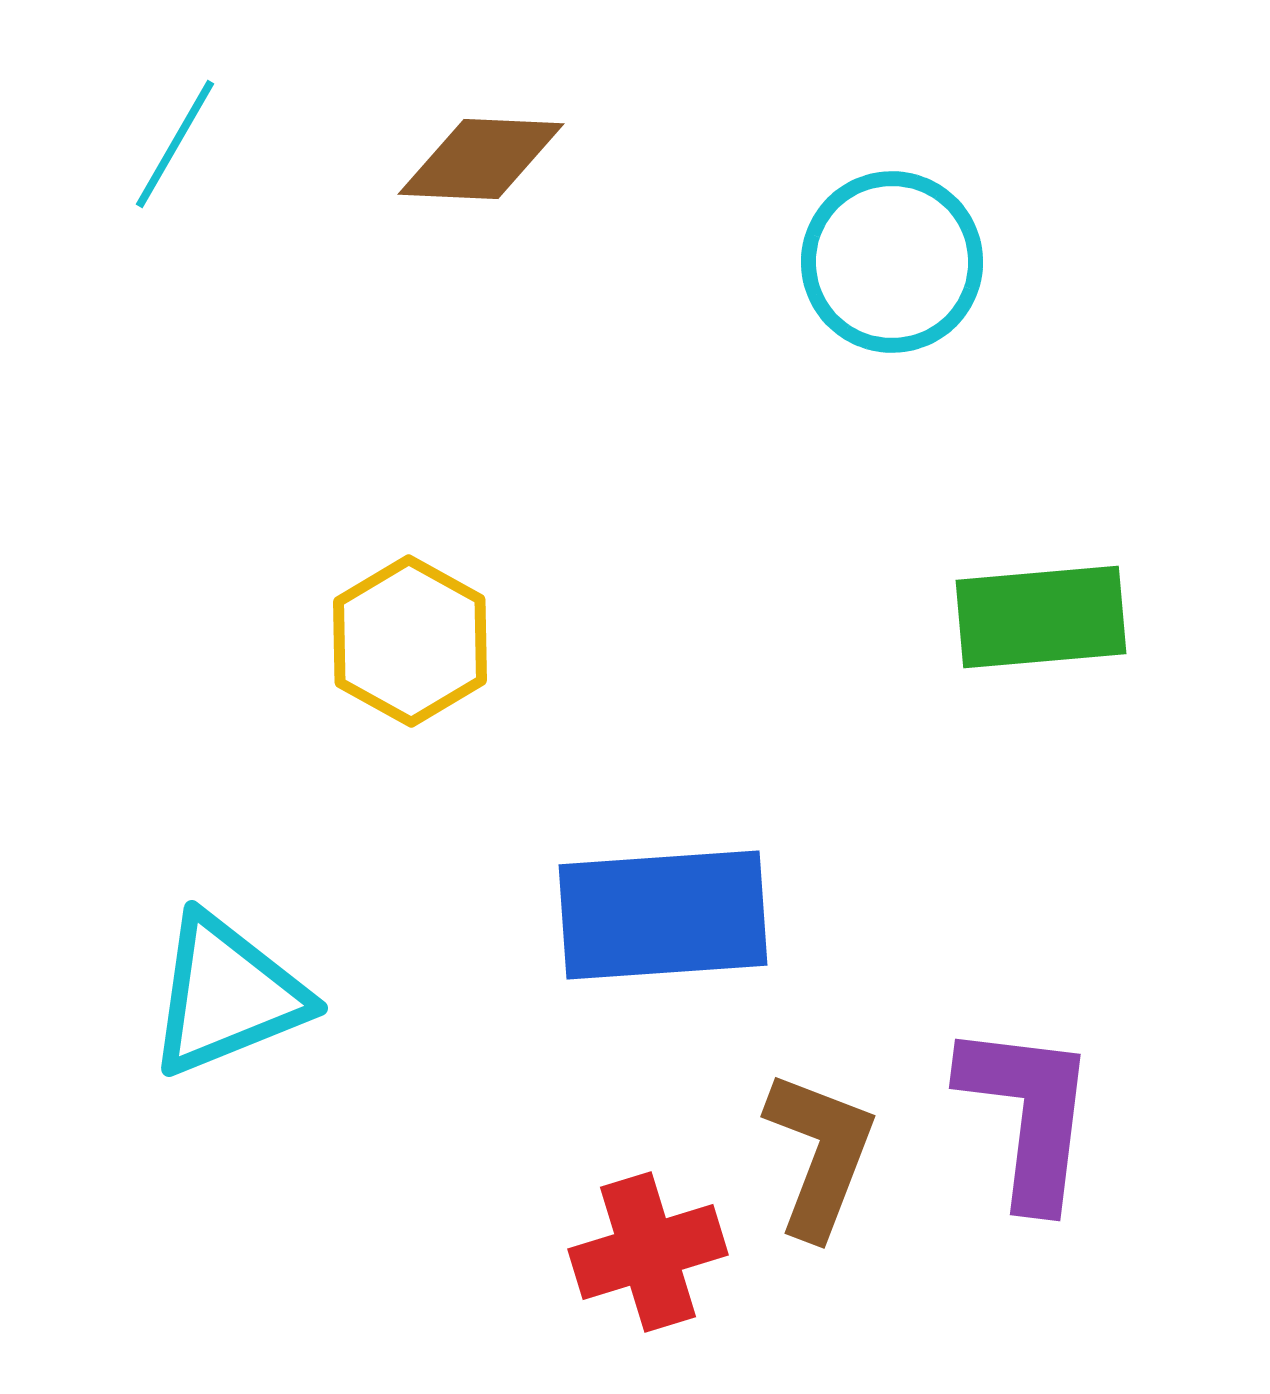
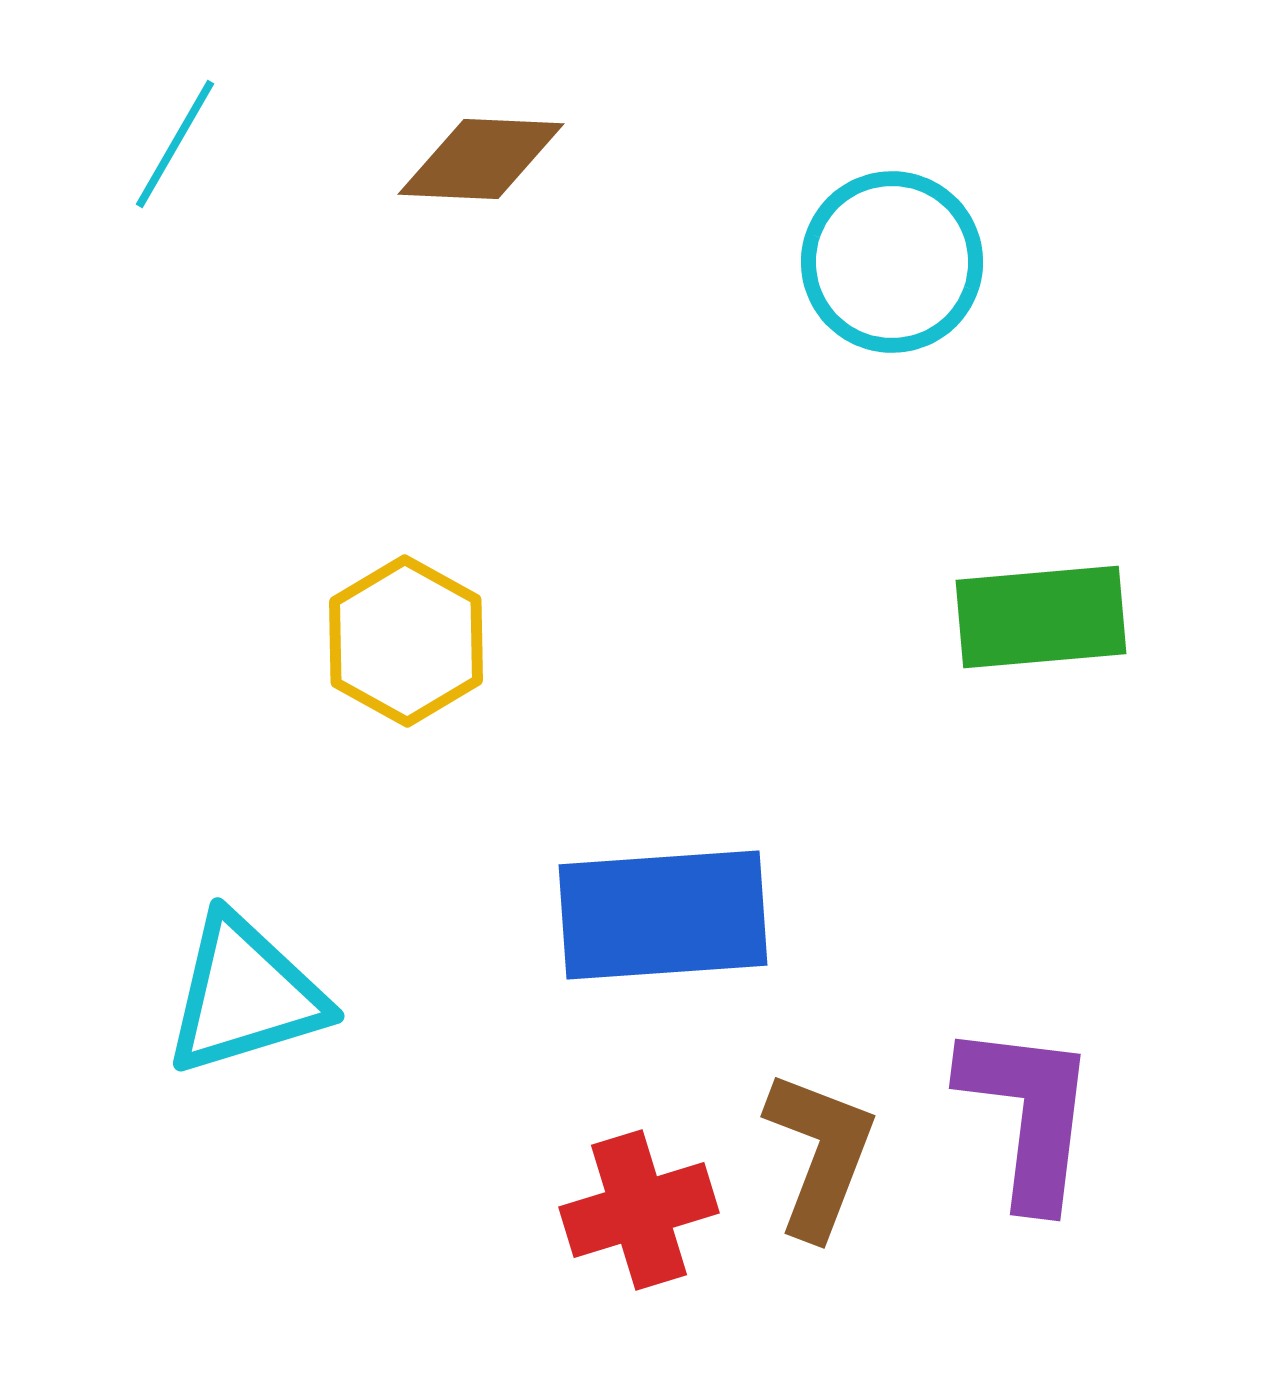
yellow hexagon: moved 4 px left
cyan triangle: moved 18 px right; rotated 5 degrees clockwise
red cross: moved 9 px left, 42 px up
